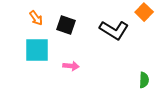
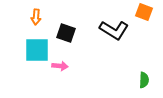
orange square: rotated 24 degrees counterclockwise
orange arrow: moved 1 px up; rotated 42 degrees clockwise
black square: moved 8 px down
pink arrow: moved 11 px left
